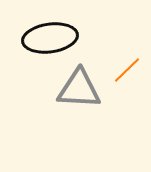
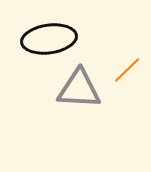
black ellipse: moved 1 px left, 1 px down
